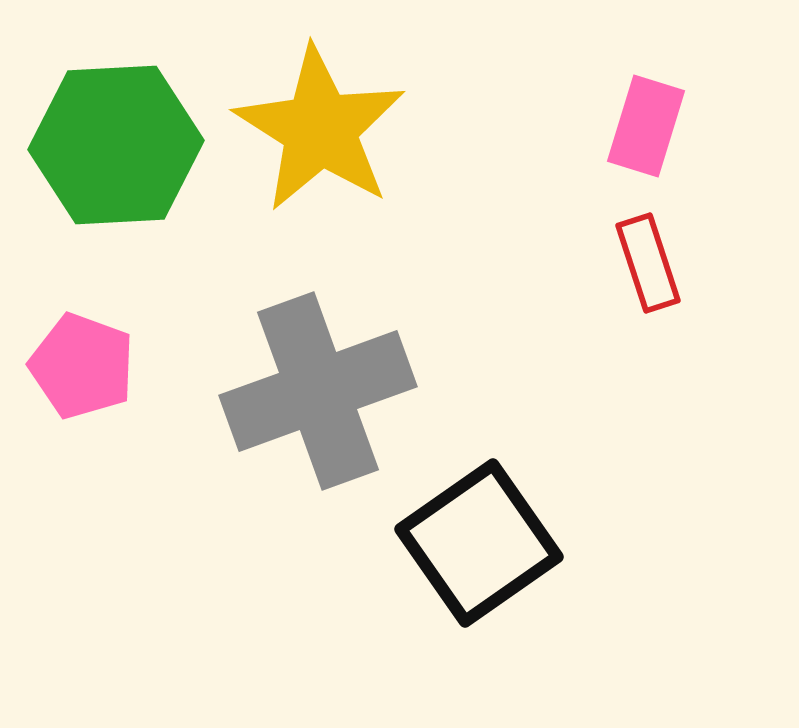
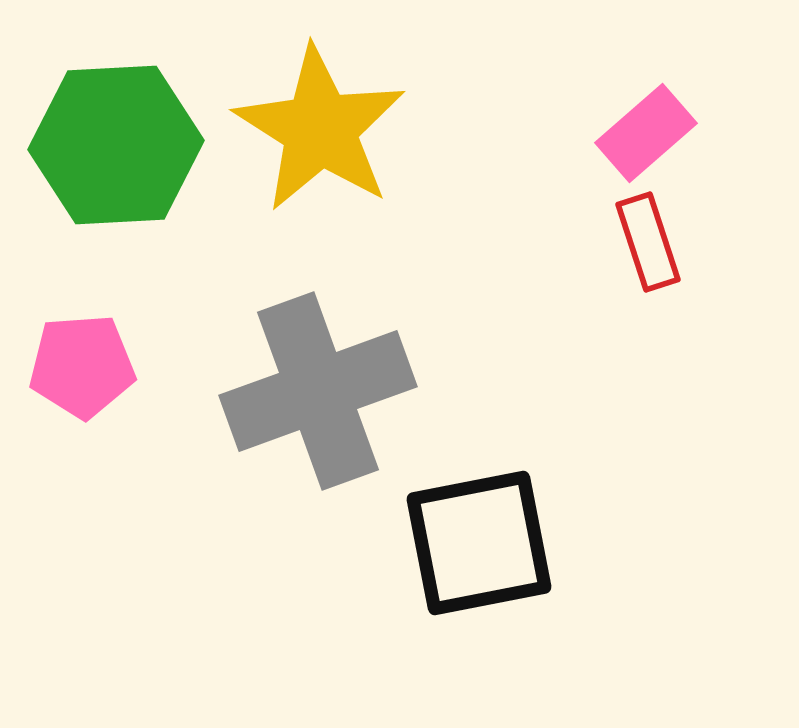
pink rectangle: moved 7 px down; rotated 32 degrees clockwise
red rectangle: moved 21 px up
pink pentagon: rotated 24 degrees counterclockwise
black square: rotated 24 degrees clockwise
